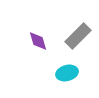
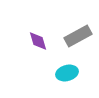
gray rectangle: rotated 16 degrees clockwise
